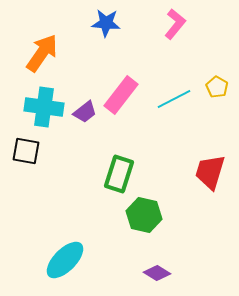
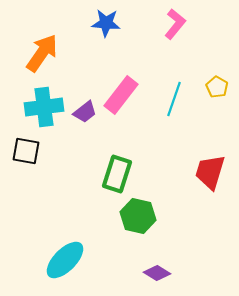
cyan line: rotated 44 degrees counterclockwise
cyan cross: rotated 15 degrees counterclockwise
green rectangle: moved 2 px left
green hexagon: moved 6 px left, 1 px down
